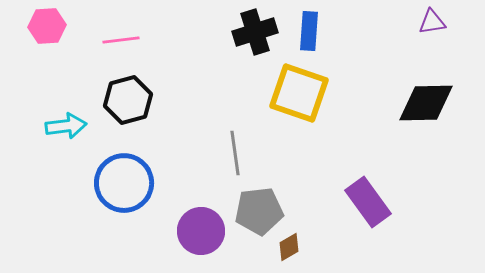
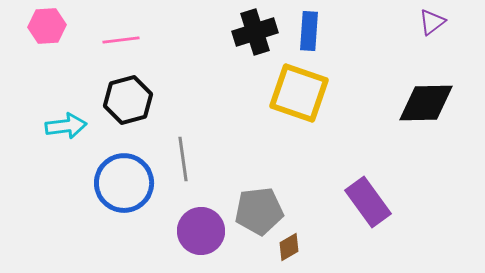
purple triangle: rotated 28 degrees counterclockwise
gray line: moved 52 px left, 6 px down
